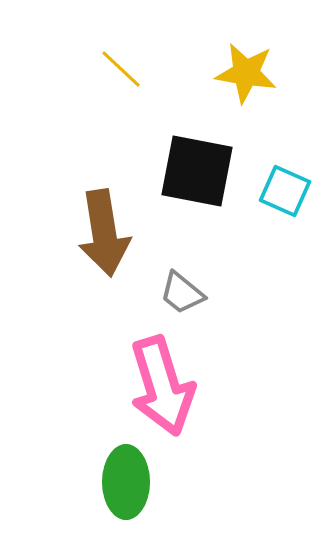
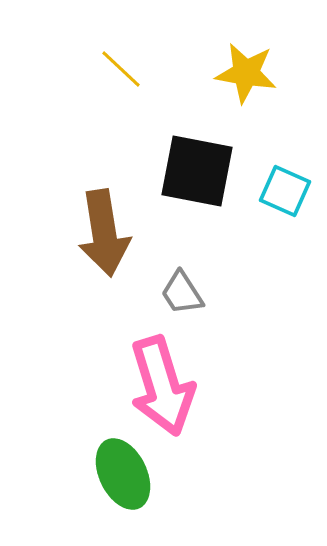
gray trapezoid: rotated 18 degrees clockwise
green ellipse: moved 3 px left, 8 px up; rotated 26 degrees counterclockwise
